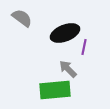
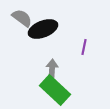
black ellipse: moved 22 px left, 4 px up
gray arrow: moved 16 px left; rotated 48 degrees clockwise
green rectangle: rotated 48 degrees clockwise
